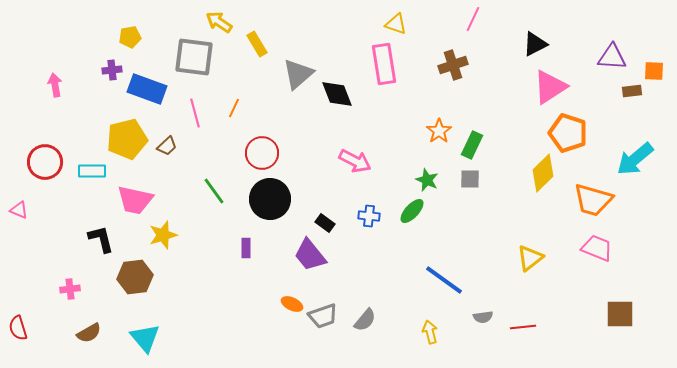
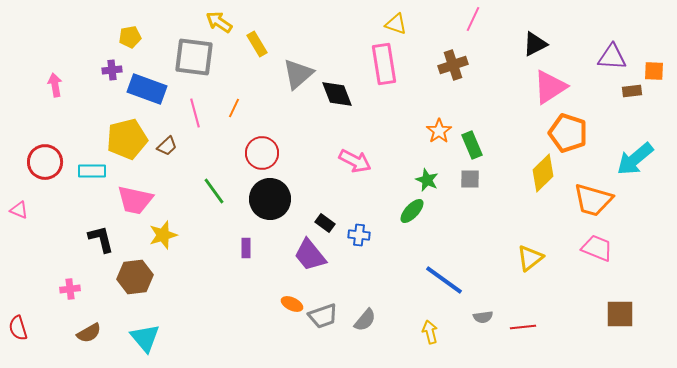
green rectangle at (472, 145): rotated 48 degrees counterclockwise
blue cross at (369, 216): moved 10 px left, 19 px down
